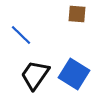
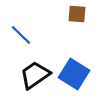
black trapezoid: rotated 20 degrees clockwise
